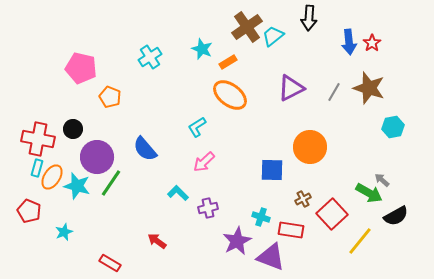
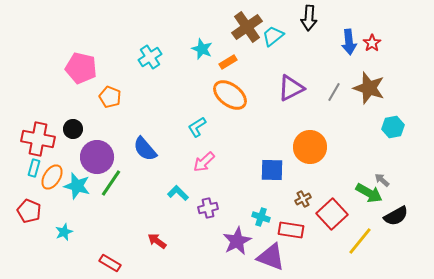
cyan rectangle at (37, 168): moved 3 px left
